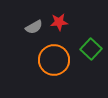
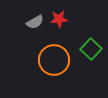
red star: moved 3 px up
gray semicircle: moved 1 px right, 5 px up
